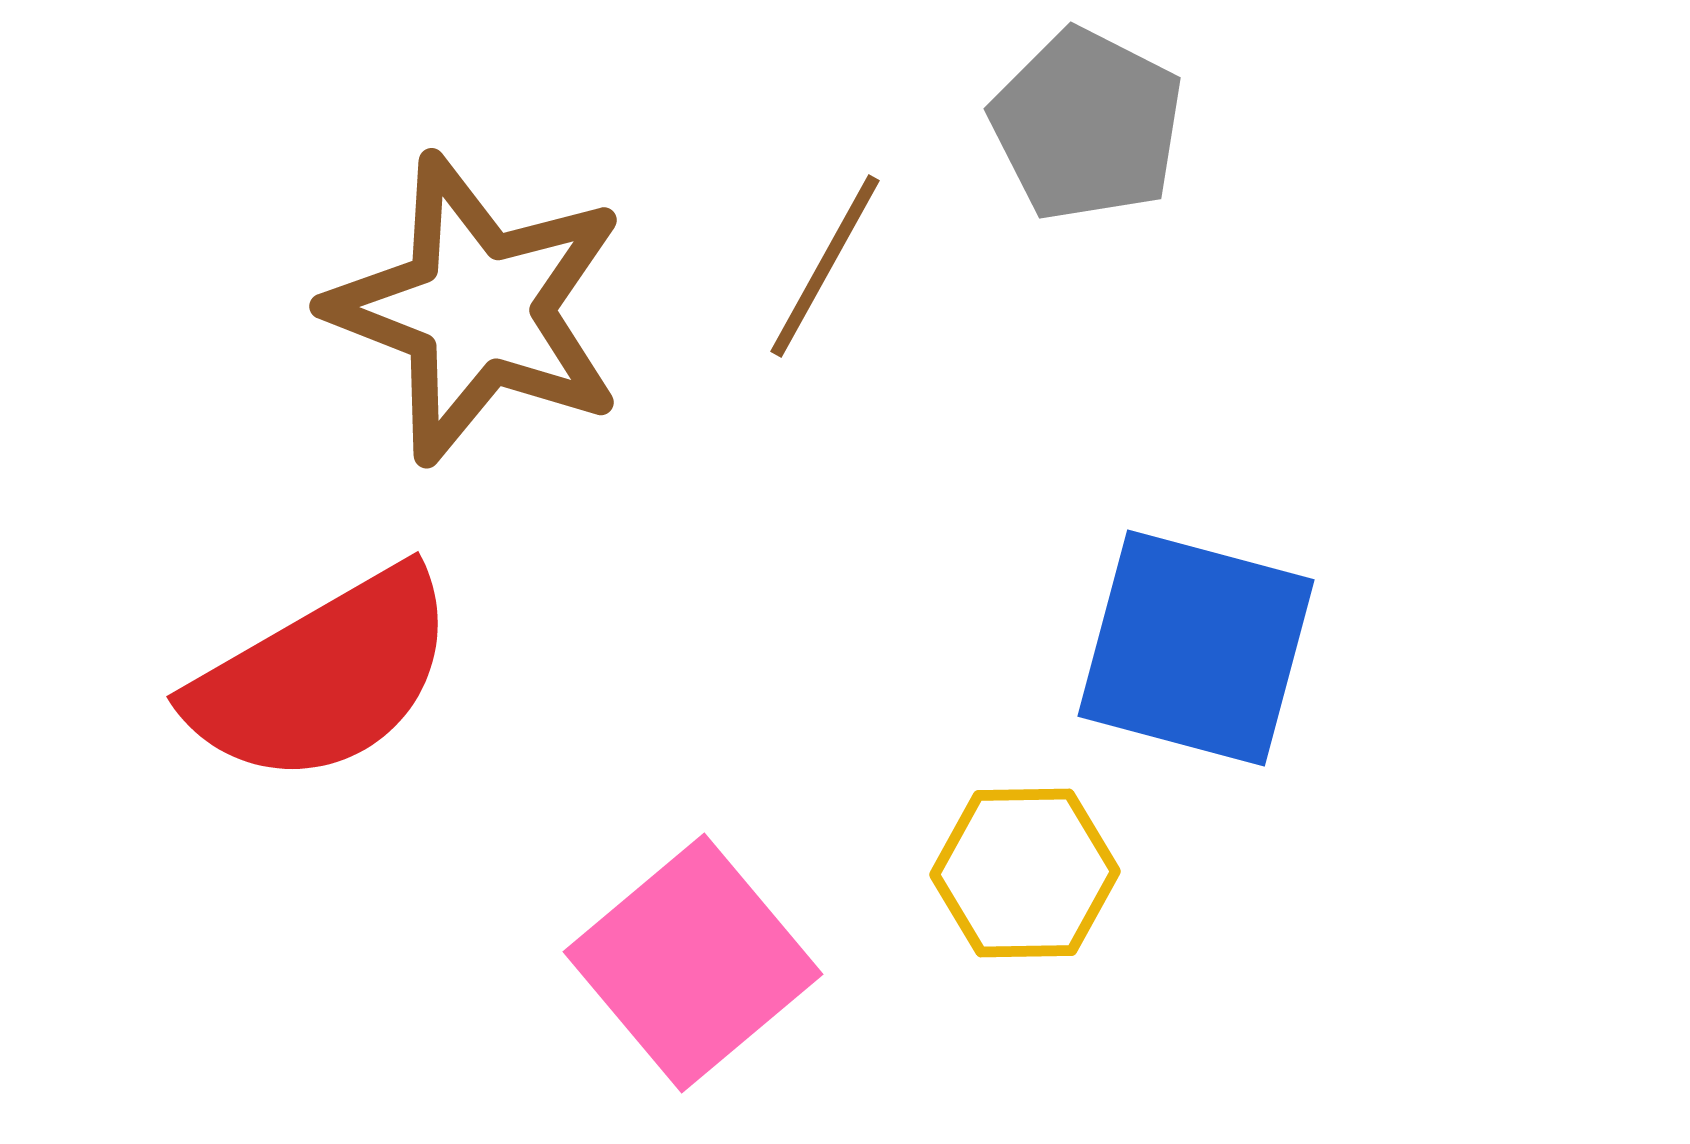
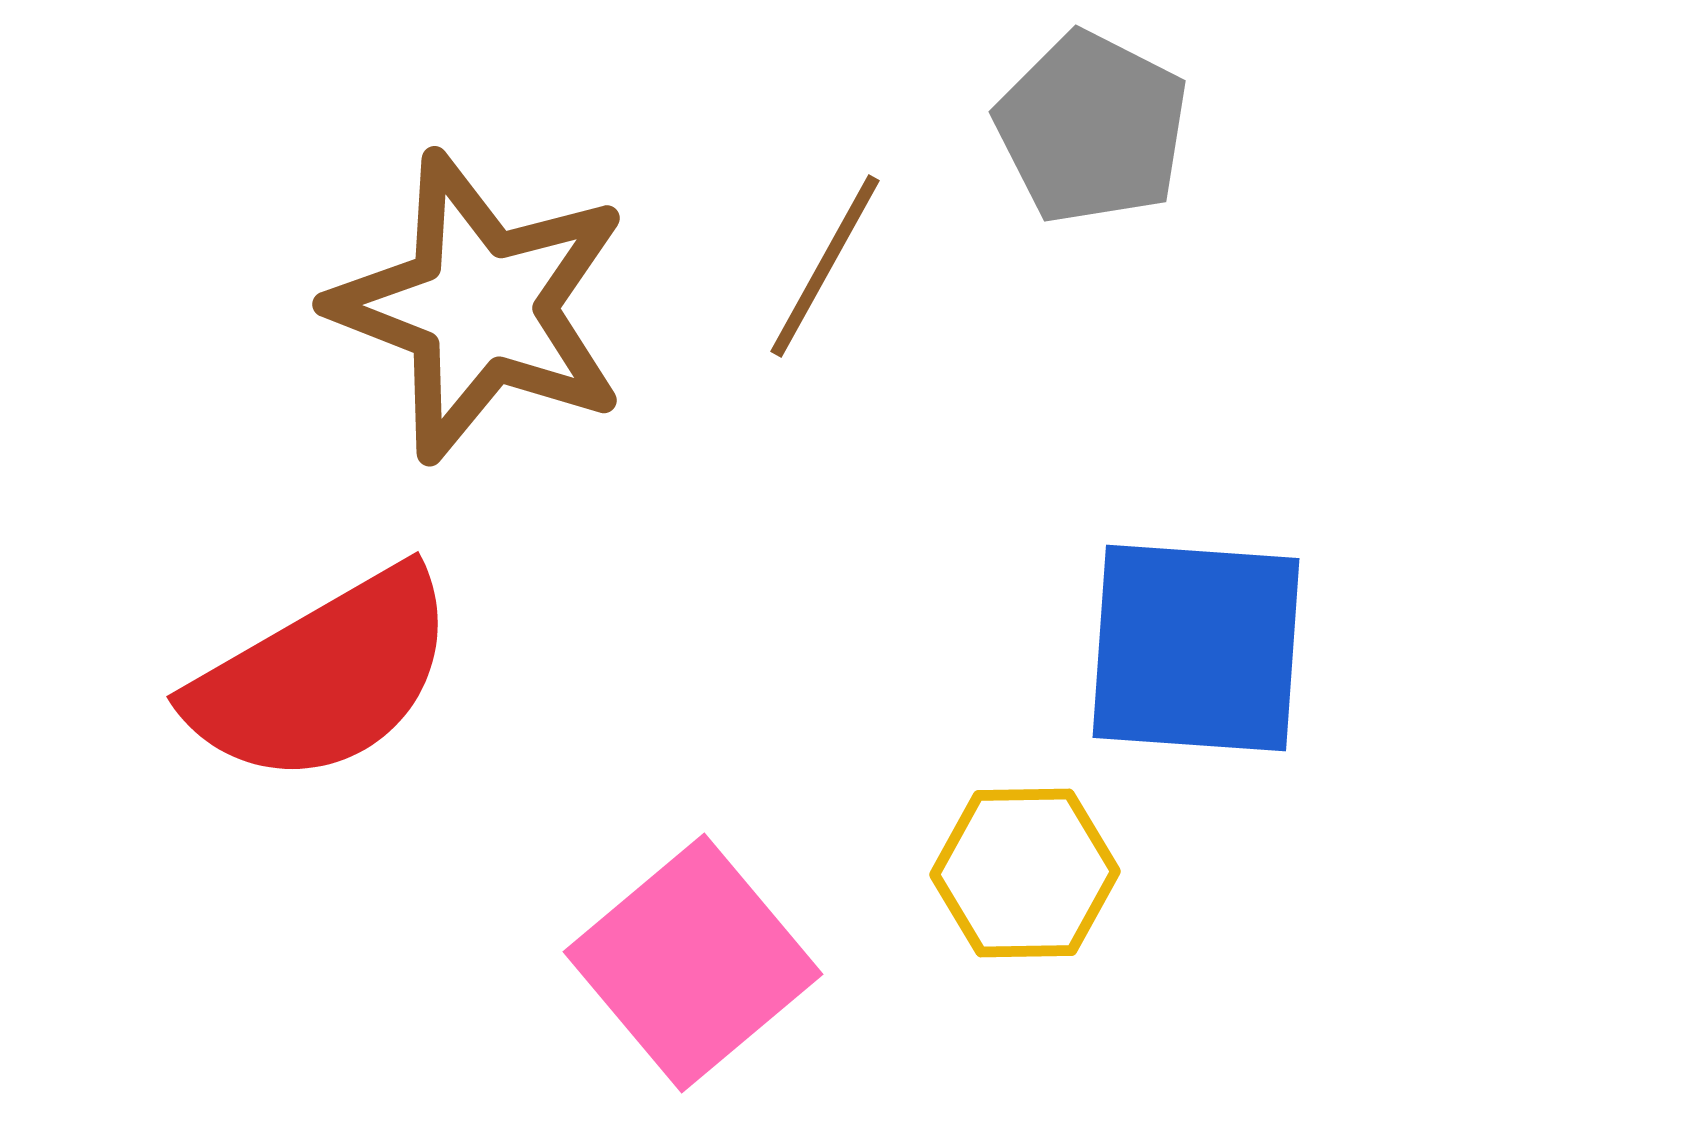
gray pentagon: moved 5 px right, 3 px down
brown star: moved 3 px right, 2 px up
blue square: rotated 11 degrees counterclockwise
